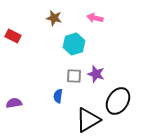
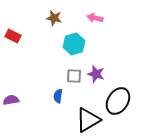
purple semicircle: moved 3 px left, 3 px up
